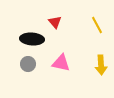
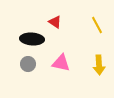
red triangle: rotated 16 degrees counterclockwise
yellow arrow: moved 2 px left
